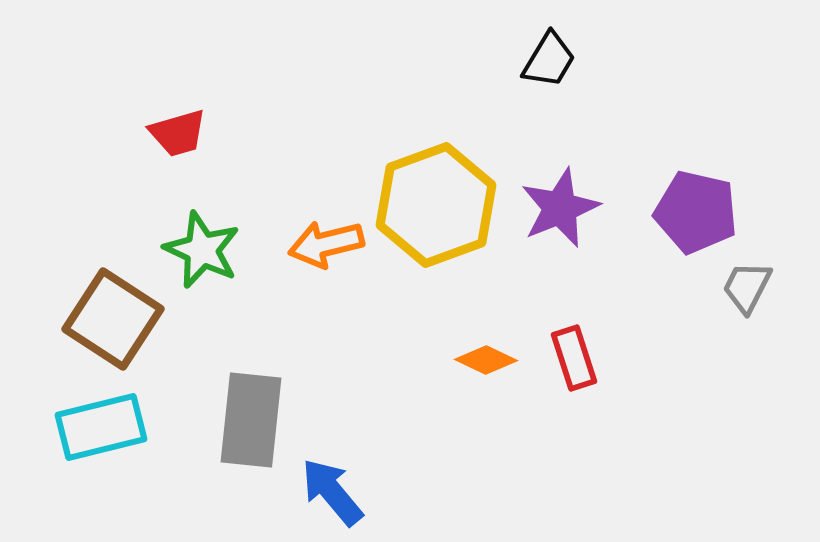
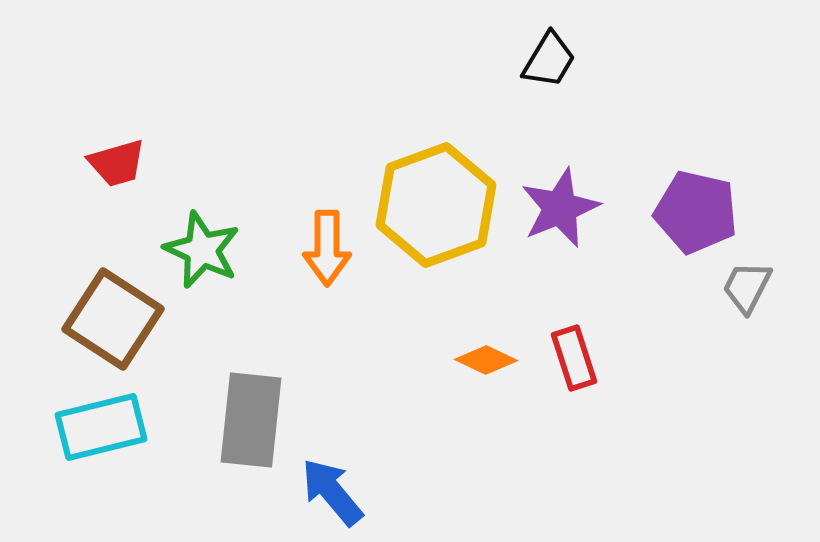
red trapezoid: moved 61 px left, 30 px down
orange arrow: moved 1 px right, 4 px down; rotated 76 degrees counterclockwise
